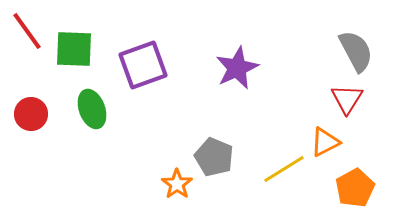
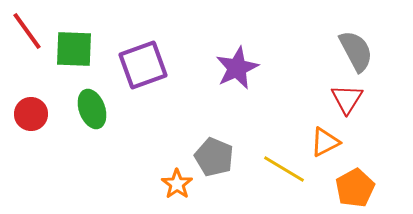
yellow line: rotated 63 degrees clockwise
